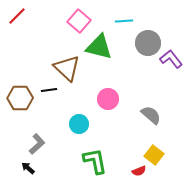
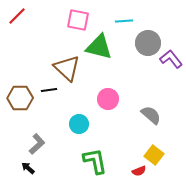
pink square: moved 1 px left, 1 px up; rotated 30 degrees counterclockwise
